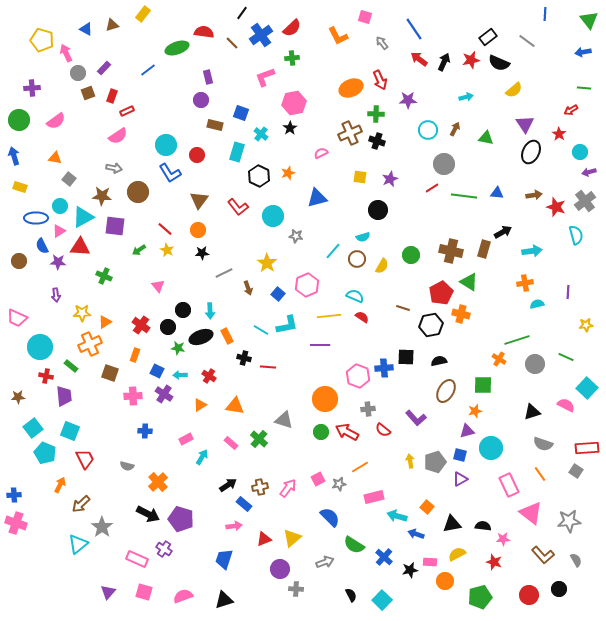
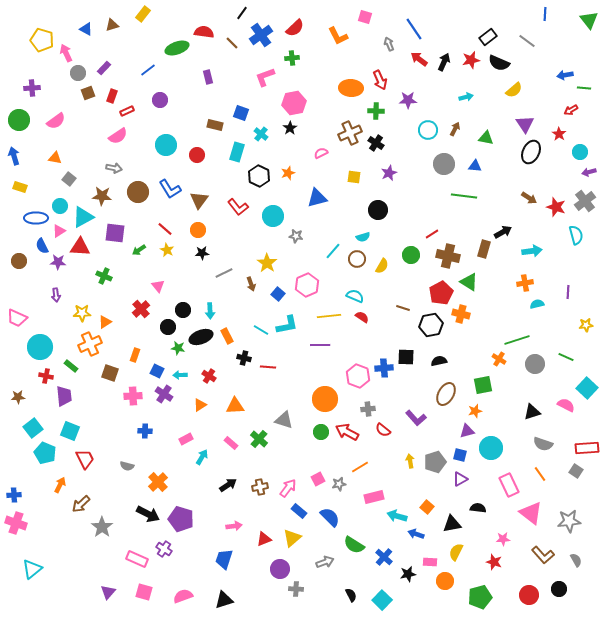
red semicircle at (292, 28): moved 3 px right
gray arrow at (382, 43): moved 7 px right, 1 px down; rotated 16 degrees clockwise
blue arrow at (583, 52): moved 18 px left, 23 px down
orange ellipse at (351, 88): rotated 25 degrees clockwise
purple circle at (201, 100): moved 41 px left
green cross at (376, 114): moved 3 px up
black cross at (377, 141): moved 1 px left, 2 px down; rotated 14 degrees clockwise
blue L-shape at (170, 173): moved 16 px down
yellow square at (360, 177): moved 6 px left
purple star at (390, 179): moved 1 px left, 6 px up
red line at (432, 188): moved 46 px down
blue triangle at (497, 193): moved 22 px left, 27 px up
brown arrow at (534, 195): moved 5 px left, 3 px down; rotated 42 degrees clockwise
purple square at (115, 226): moved 7 px down
brown cross at (451, 251): moved 3 px left, 5 px down
brown arrow at (248, 288): moved 3 px right, 4 px up
red cross at (141, 325): moved 16 px up; rotated 12 degrees clockwise
green square at (483, 385): rotated 12 degrees counterclockwise
brown ellipse at (446, 391): moved 3 px down
orange triangle at (235, 406): rotated 12 degrees counterclockwise
blue rectangle at (244, 504): moved 55 px right, 7 px down
black semicircle at (483, 526): moved 5 px left, 18 px up
cyan triangle at (78, 544): moved 46 px left, 25 px down
yellow semicircle at (457, 554): moved 1 px left, 2 px up; rotated 36 degrees counterclockwise
black star at (410, 570): moved 2 px left, 4 px down
